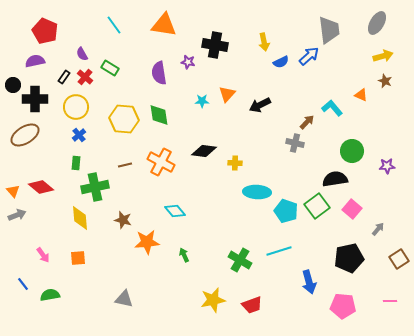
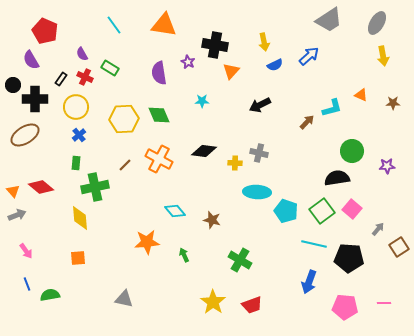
gray trapezoid at (329, 30): moved 10 px up; rotated 64 degrees clockwise
yellow arrow at (383, 56): rotated 96 degrees clockwise
purple semicircle at (35, 61): moved 4 px left, 1 px up; rotated 108 degrees counterclockwise
purple star at (188, 62): rotated 16 degrees clockwise
blue semicircle at (281, 62): moved 6 px left, 3 px down
black rectangle at (64, 77): moved 3 px left, 2 px down
red cross at (85, 77): rotated 14 degrees counterclockwise
brown star at (385, 81): moved 8 px right, 22 px down; rotated 24 degrees counterclockwise
orange triangle at (227, 94): moved 4 px right, 23 px up
cyan L-shape at (332, 108): rotated 115 degrees clockwise
green diamond at (159, 115): rotated 15 degrees counterclockwise
yellow hexagon at (124, 119): rotated 8 degrees counterclockwise
gray cross at (295, 143): moved 36 px left, 10 px down
orange cross at (161, 162): moved 2 px left, 3 px up
brown line at (125, 165): rotated 32 degrees counterclockwise
black semicircle at (335, 179): moved 2 px right, 1 px up
green square at (317, 206): moved 5 px right, 5 px down
brown star at (123, 220): moved 89 px right
cyan line at (279, 251): moved 35 px right, 7 px up; rotated 30 degrees clockwise
pink arrow at (43, 255): moved 17 px left, 4 px up
black pentagon at (349, 258): rotated 16 degrees clockwise
brown square at (399, 259): moved 12 px up
blue arrow at (309, 282): rotated 35 degrees clockwise
blue line at (23, 284): moved 4 px right; rotated 16 degrees clockwise
yellow star at (213, 300): moved 2 px down; rotated 25 degrees counterclockwise
pink line at (390, 301): moved 6 px left, 2 px down
pink pentagon at (343, 306): moved 2 px right, 1 px down
